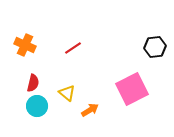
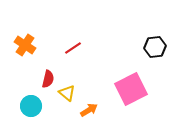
orange cross: rotated 10 degrees clockwise
red semicircle: moved 15 px right, 4 px up
pink square: moved 1 px left
cyan circle: moved 6 px left
orange arrow: moved 1 px left
